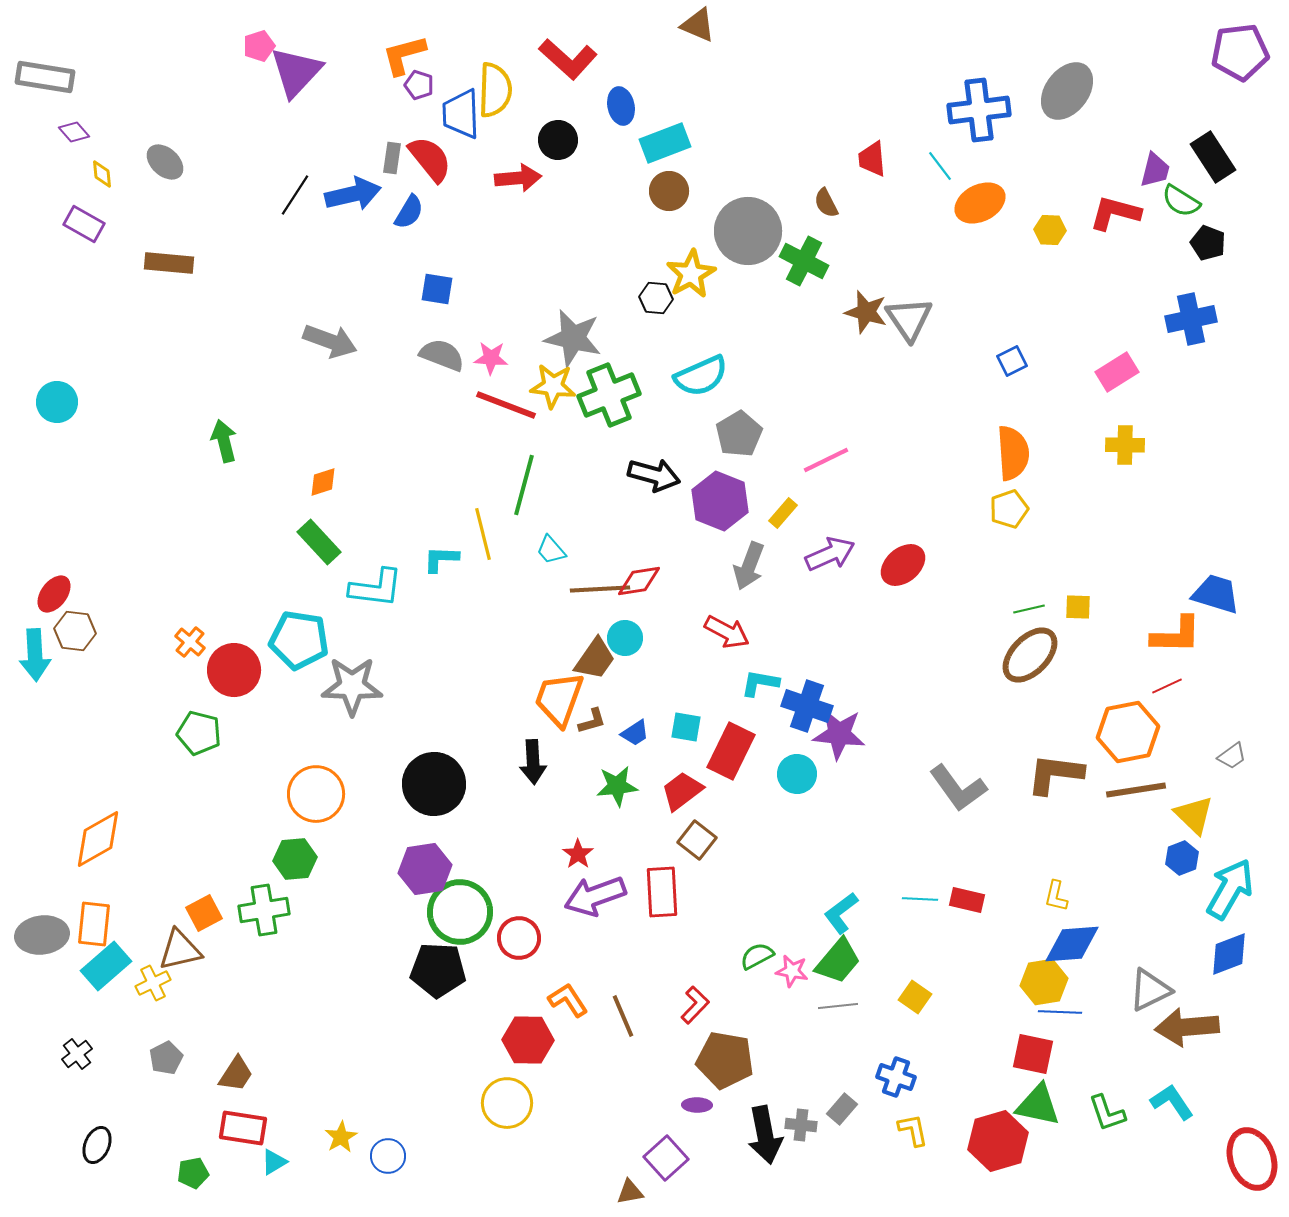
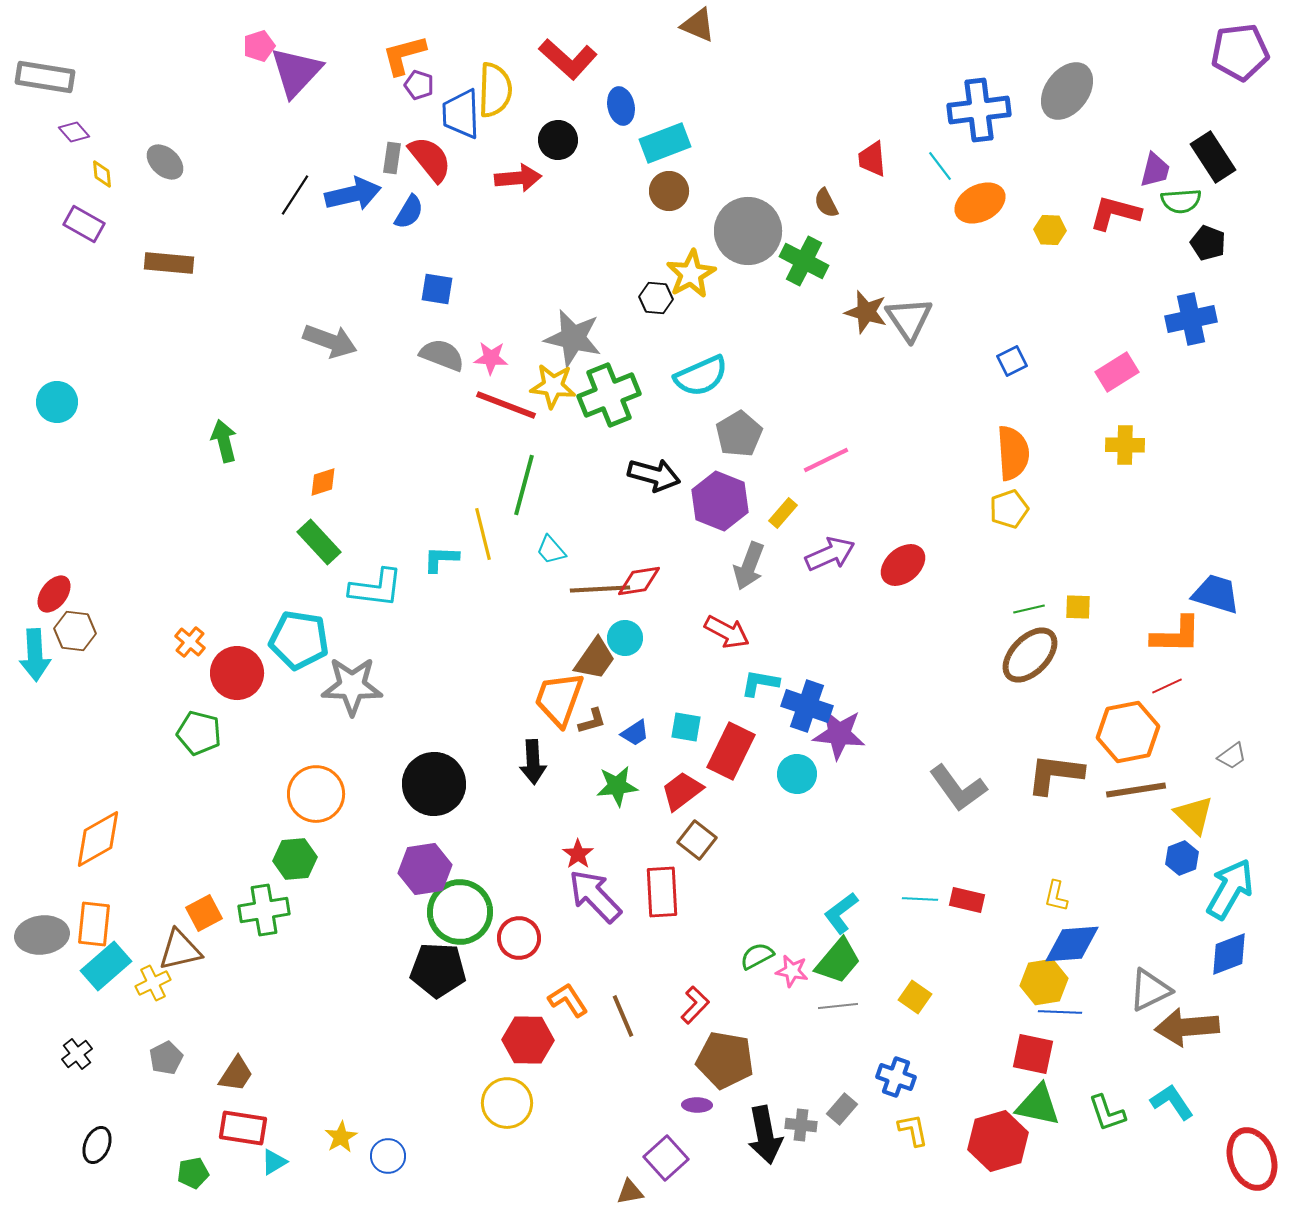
green semicircle at (1181, 201): rotated 36 degrees counterclockwise
red circle at (234, 670): moved 3 px right, 3 px down
purple arrow at (595, 896): rotated 66 degrees clockwise
